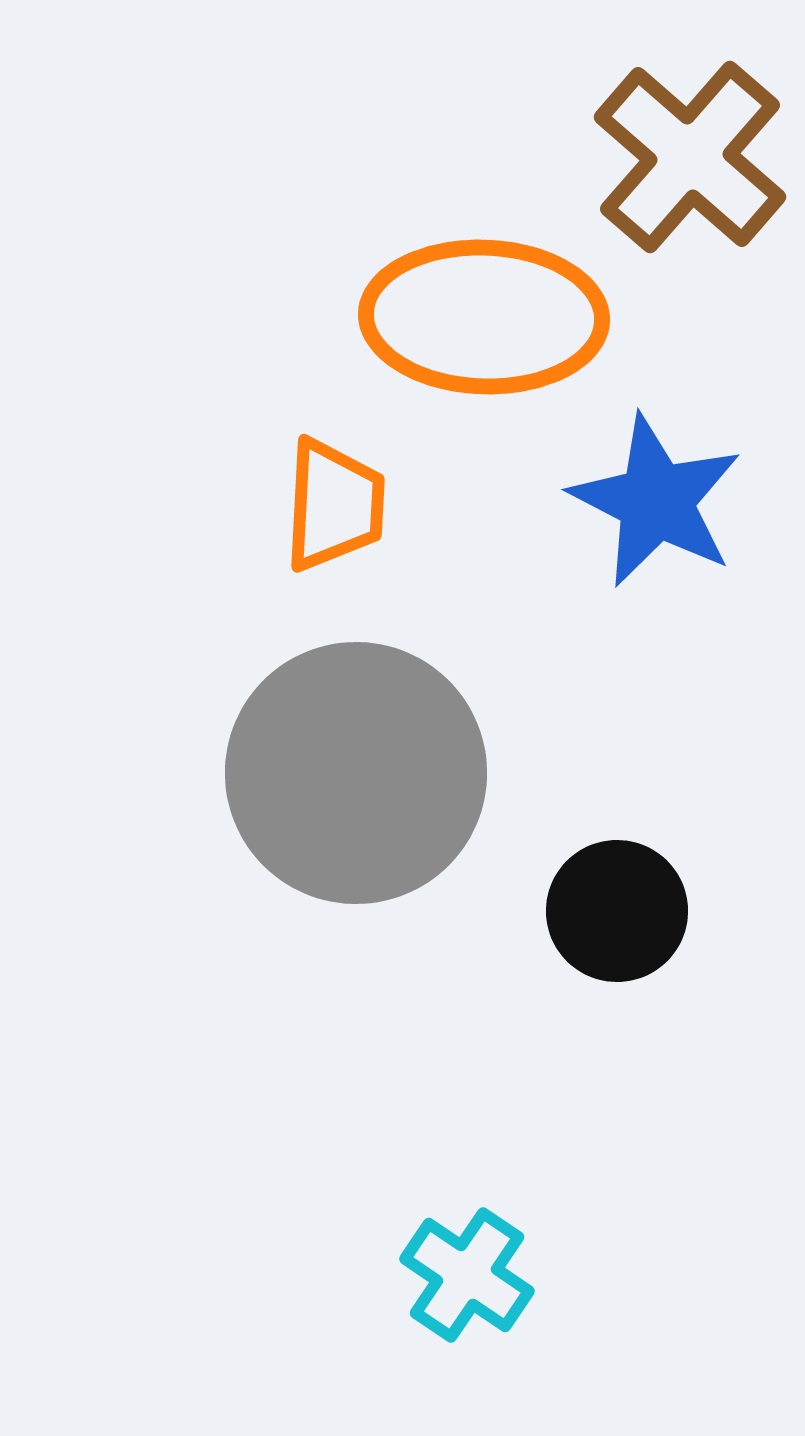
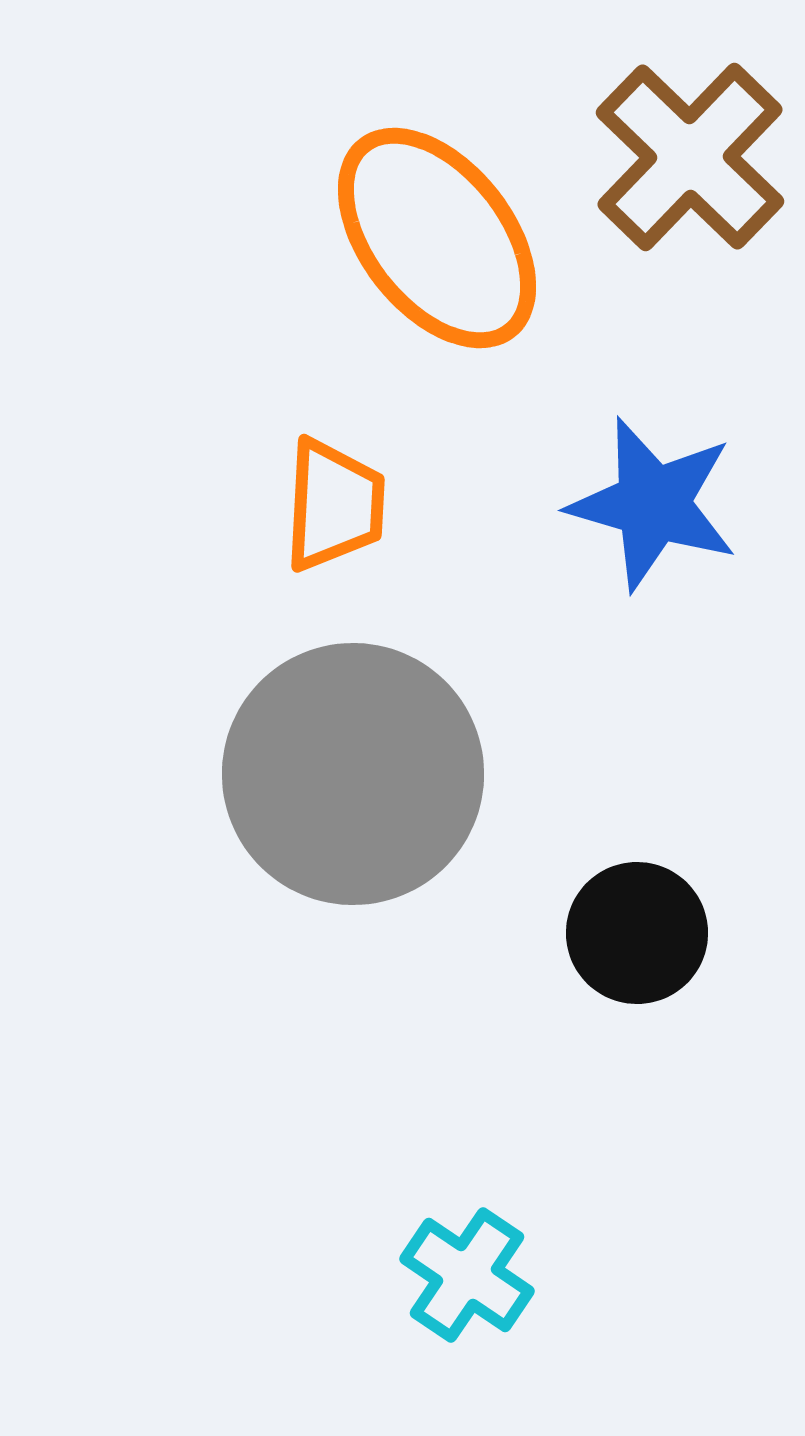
brown cross: rotated 3 degrees clockwise
orange ellipse: moved 47 px left, 79 px up; rotated 50 degrees clockwise
blue star: moved 3 px left, 3 px down; rotated 11 degrees counterclockwise
gray circle: moved 3 px left, 1 px down
black circle: moved 20 px right, 22 px down
